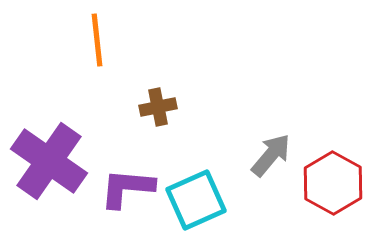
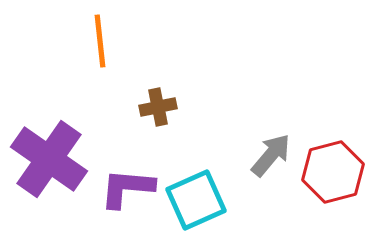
orange line: moved 3 px right, 1 px down
purple cross: moved 2 px up
red hexagon: moved 11 px up; rotated 16 degrees clockwise
